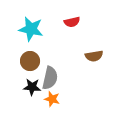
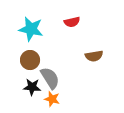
brown circle: moved 1 px up
gray semicircle: rotated 45 degrees counterclockwise
